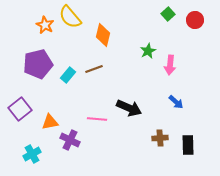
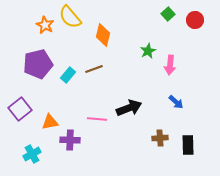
black arrow: rotated 45 degrees counterclockwise
purple cross: rotated 24 degrees counterclockwise
